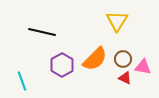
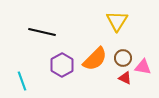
brown circle: moved 1 px up
